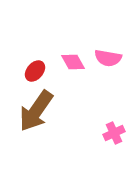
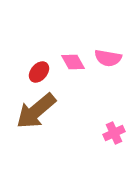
red ellipse: moved 4 px right, 1 px down
brown arrow: rotated 15 degrees clockwise
